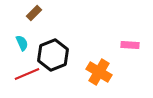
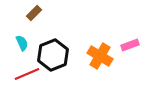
pink rectangle: rotated 24 degrees counterclockwise
orange cross: moved 1 px right, 16 px up
